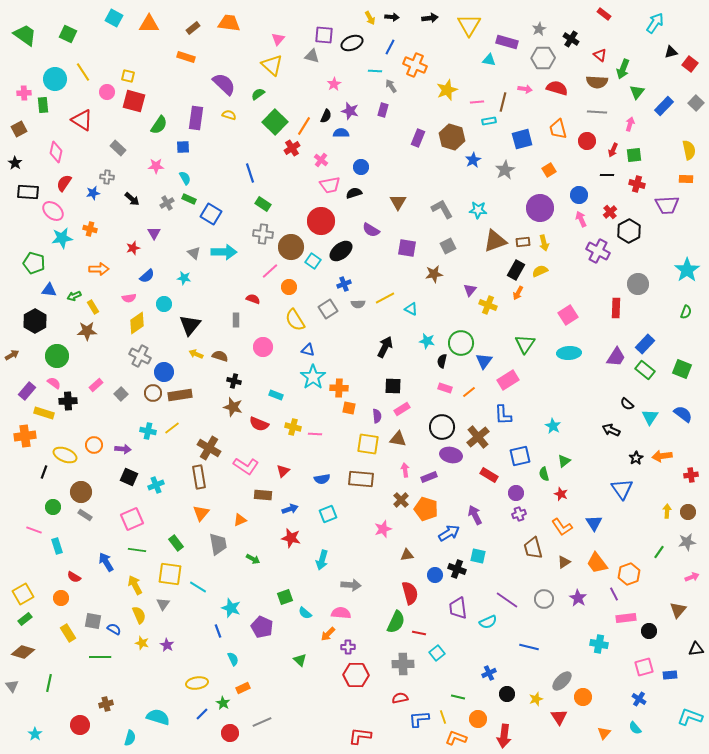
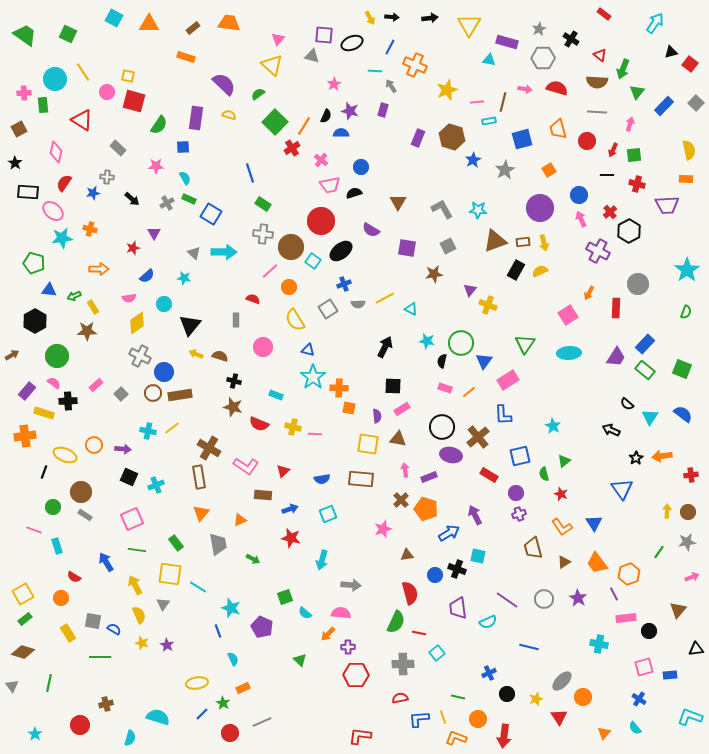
orange arrow at (518, 293): moved 71 px right
